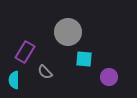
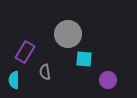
gray circle: moved 2 px down
gray semicircle: rotated 35 degrees clockwise
purple circle: moved 1 px left, 3 px down
